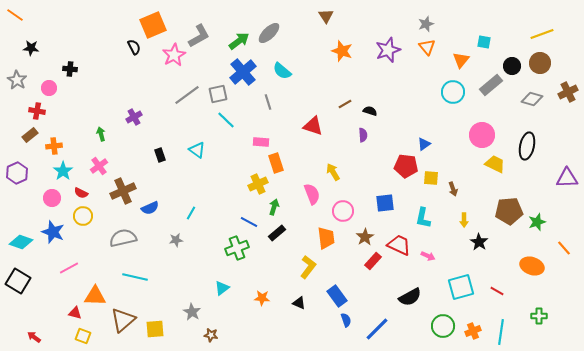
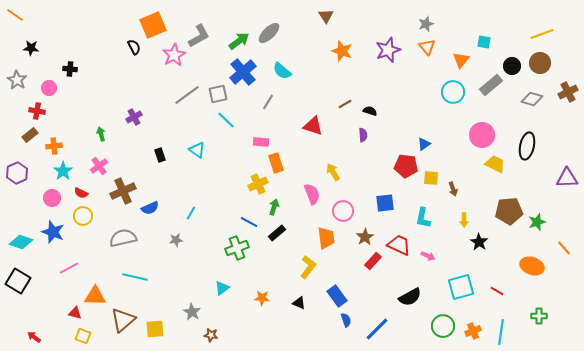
gray line at (268, 102): rotated 49 degrees clockwise
